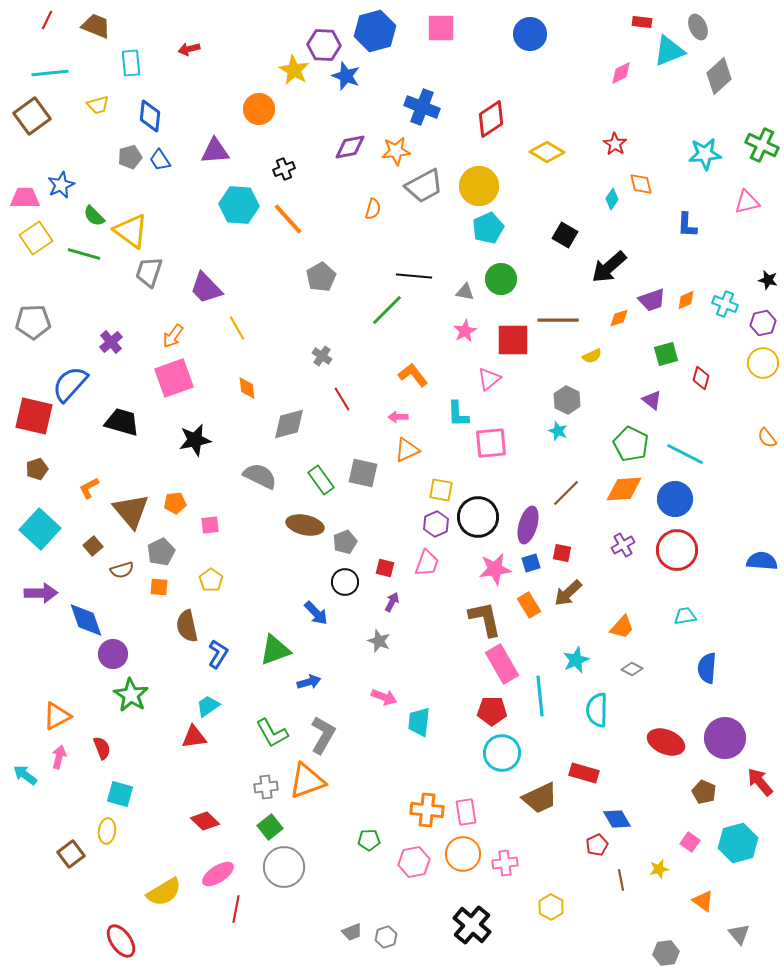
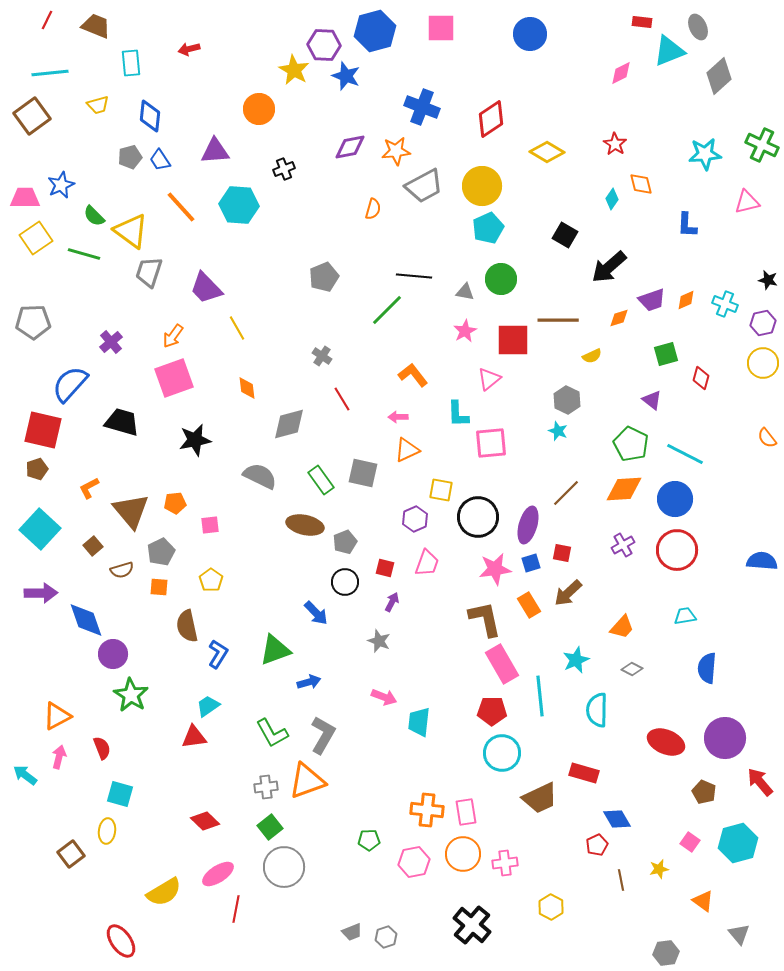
yellow circle at (479, 186): moved 3 px right
orange line at (288, 219): moved 107 px left, 12 px up
gray pentagon at (321, 277): moved 3 px right; rotated 8 degrees clockwise
red square at (34, 416): moved 9 px right, 14 px down
purple hexagon at (436, 524): moved 21 px left, 5 px up
